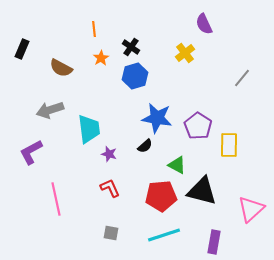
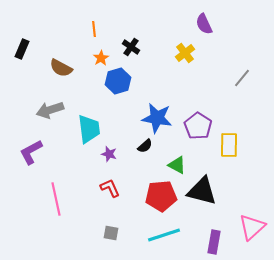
blue hexagon: moved 17 px left, 5 px down
pink triangle: moved 1 px right, 18 px down
